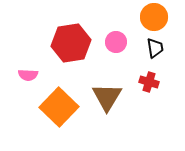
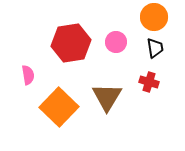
pink semicircle: rotated 102 degrees counterclockwise
